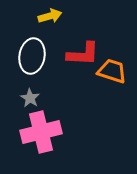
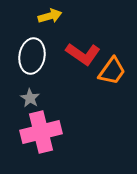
red L-shape: rotated 32 degrees clockwise
orange trapezoid: rotated 108 degrees clockwise
